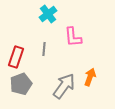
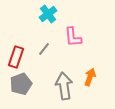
gray line: rotated 32 degrees clockwise
gray arrow: rotated 44 degrees counterclockwise
